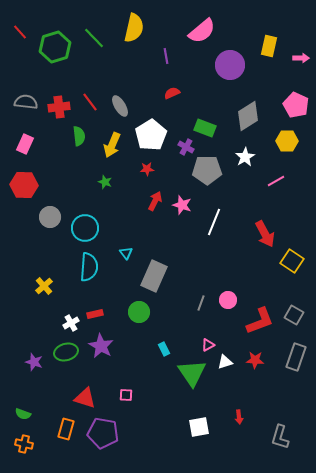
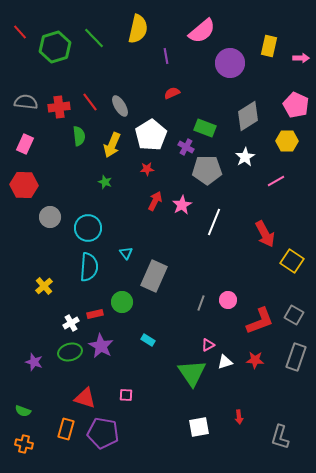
yellow semicircle at (134, 28): moved 4 px right, 1 px down
purple circle at (230, 65): moved 2 px up
pink star at (182, 205): rotated 24 degrees clockwise
cyan circle at (85, 228): moved 3 px right
green circle at (139, 312): moved 17 px left, 10 px up
cyan rectangle at (164, 349): moved 16 px left, 9 px up; rotated 32 degrees counterclockwise
green ellipse at (66, 352): moved 4 px right
green semicircle at (23, 414): moved 3 px up
